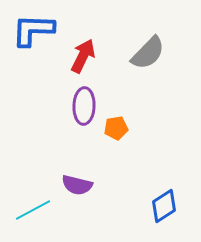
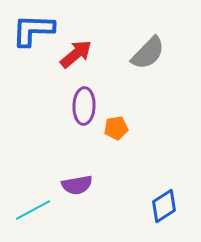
red arrow: moved 7 px left, 2 px up; rotated 24 degrees clockwise
purple semicircle: rotated 24 degrees counterclockwise
